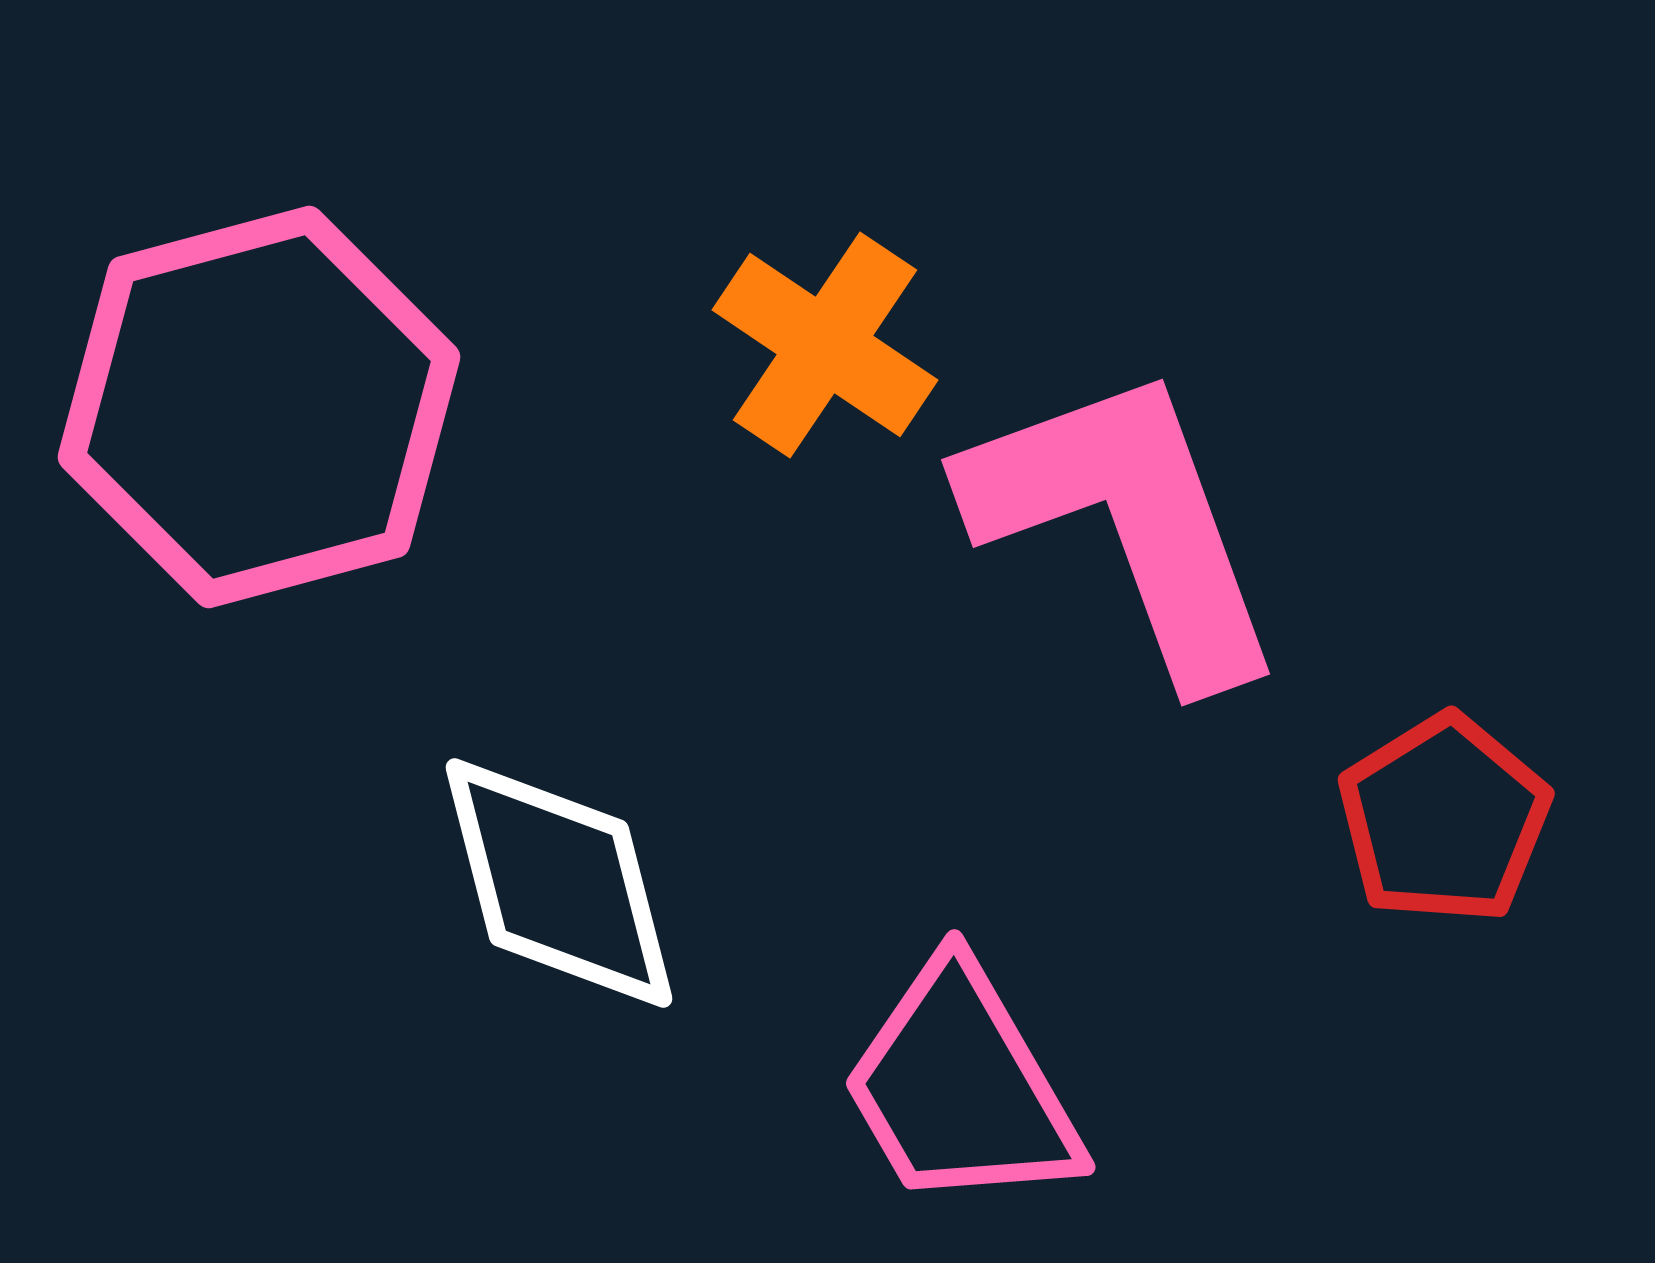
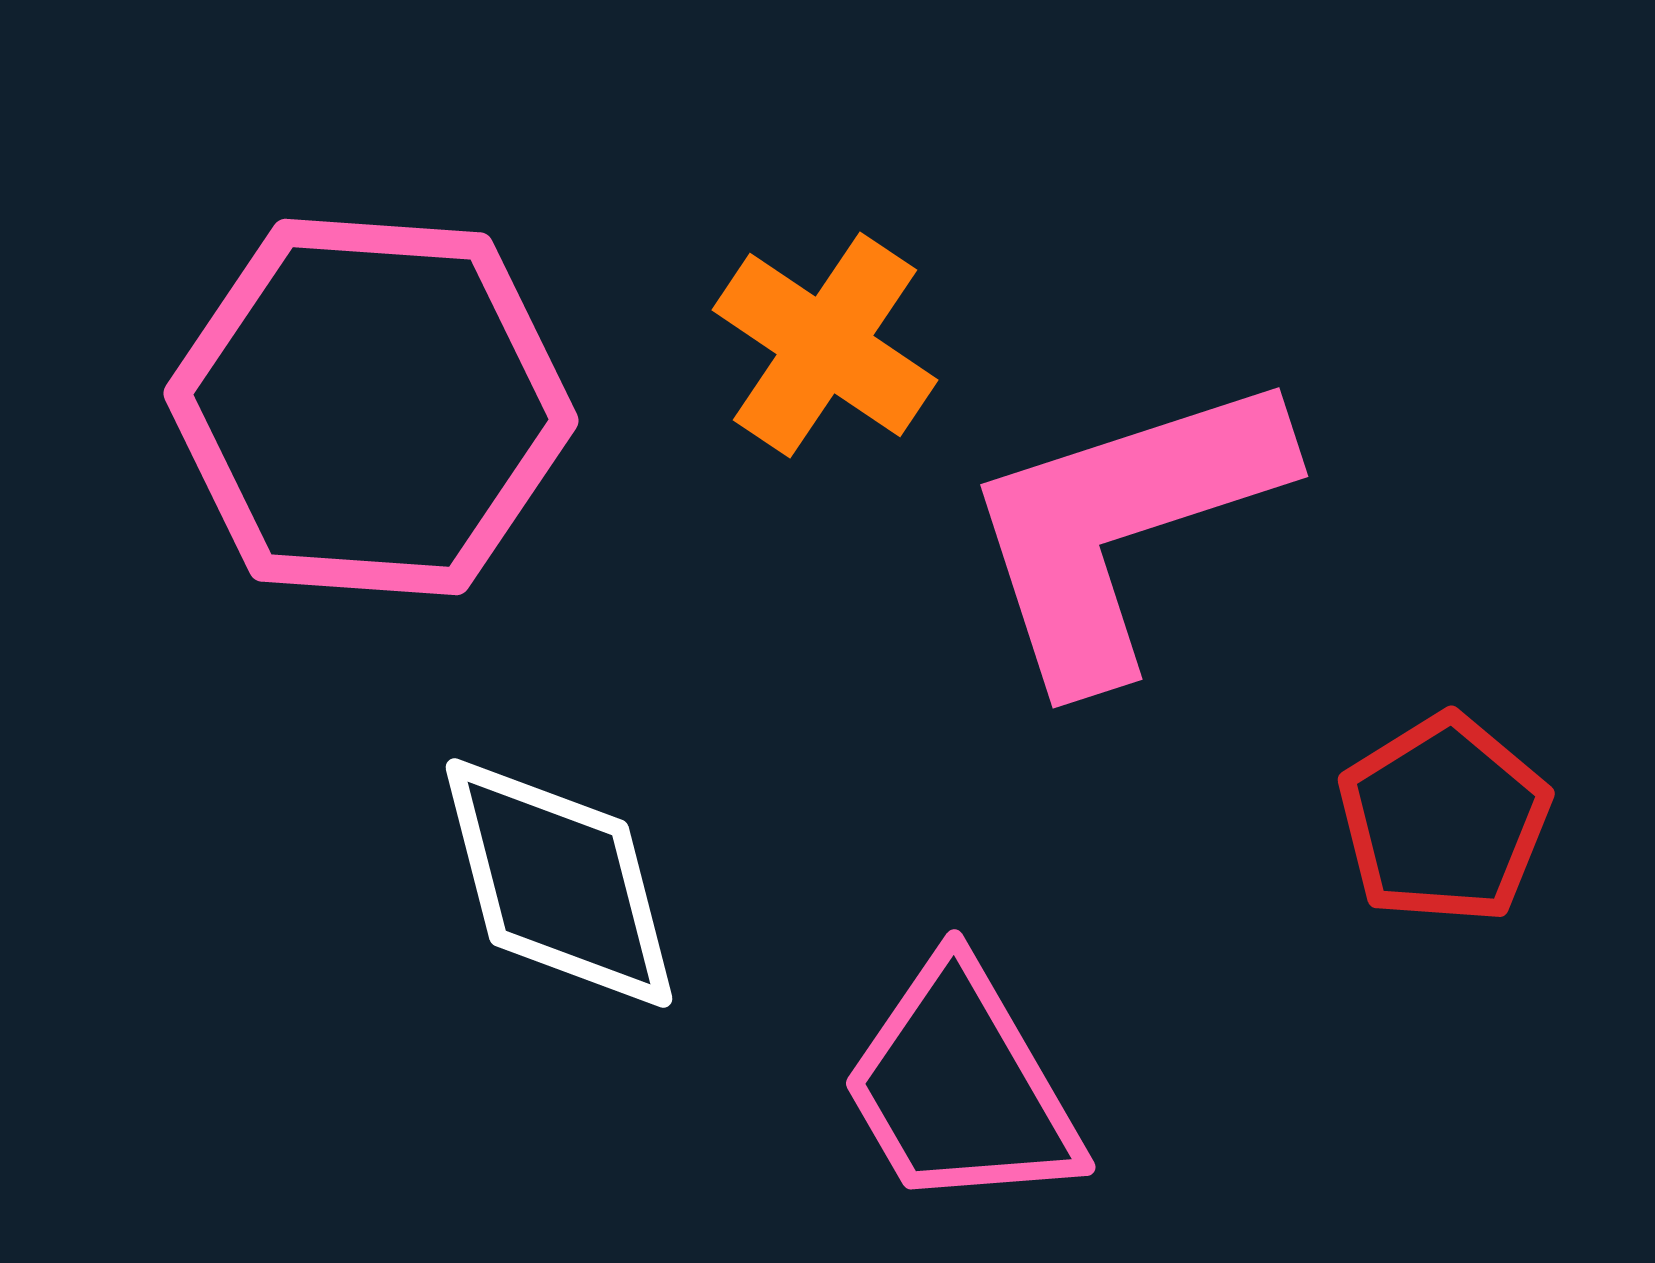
pink hexagon: moved 112 px right; rotated 19 degrees clockwise
pink L-shape: moved 3 px left, 3 px down; rotated 88 degrees counterclockwise
